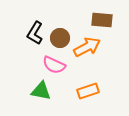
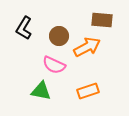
black L-shape: moved 11 px left, 5 px up
brown circle: moved 1 px left, 2 px up
